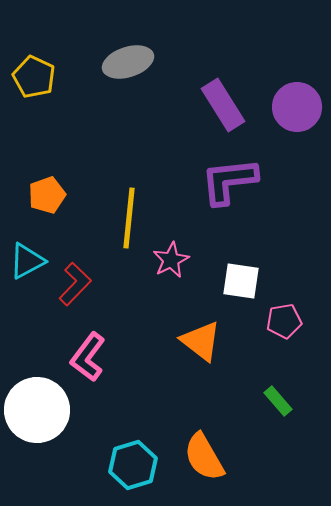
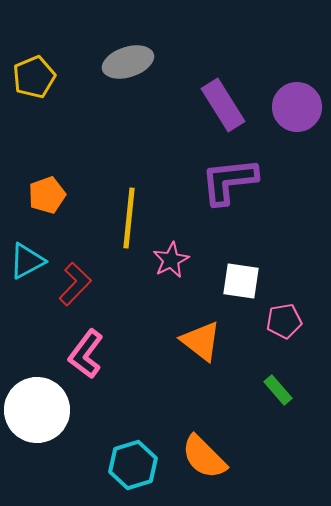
yellow pentagon: rotated 24 degrees clockwise
pink L-shape: moved 2 px left, 3 px up
green rectangle: moved 11 px up
orange semicircle: rotated 15 degrees counterclockwise
